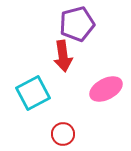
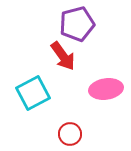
red arrow: rotated 28 degrees counterclockwise
pink ellipse: rotated 20 degrees clockwise
red circle: moved 7 px right
